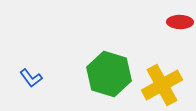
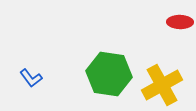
green hexagon: rotated 9 degrees counterclockwise
